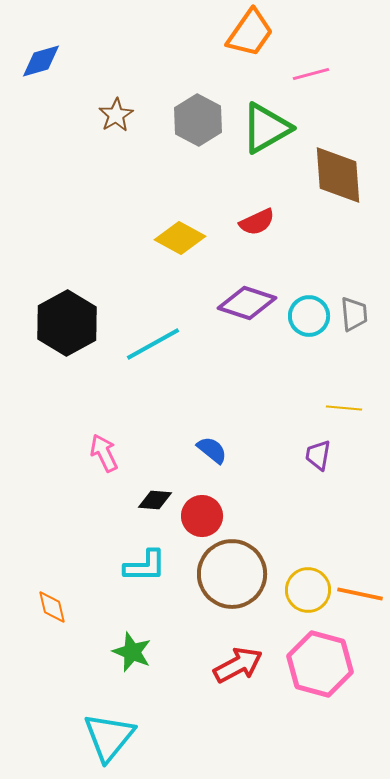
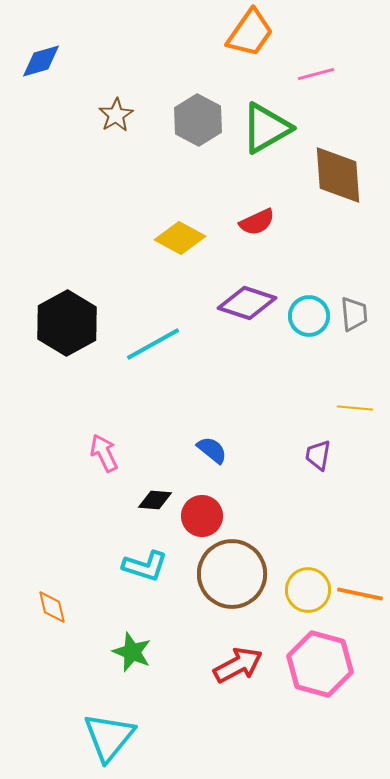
pink line: moved 5 px right
yellow line: moved 11 px right
cyan L-shape: rotated 18 degrees clockwise
